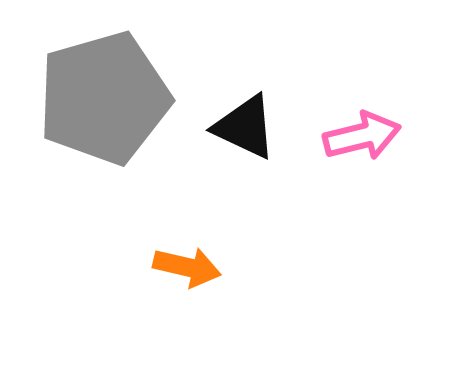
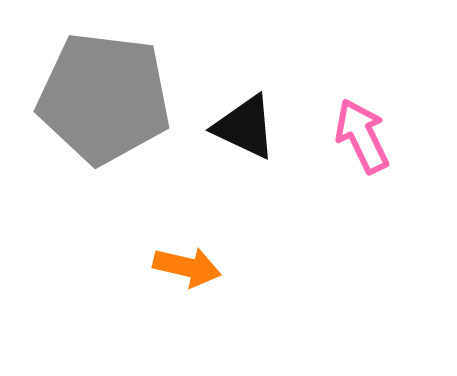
gray pentagon: rotated 23 degrees clockwise
pink arrow: rotated 102 degrees counterclockwise
